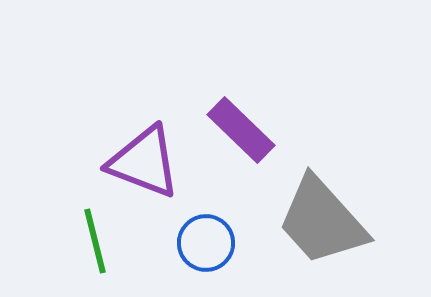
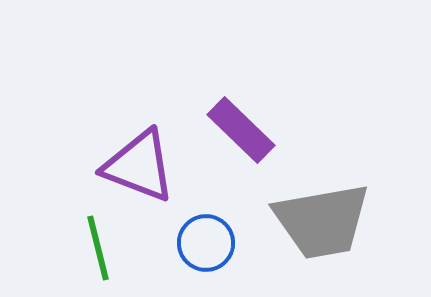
purple triangle: moved 5 px left, 4 px down
gray trapezoid: rotated 58 degrees counterclockwise
green line: moved 3 px right, 7 px down
